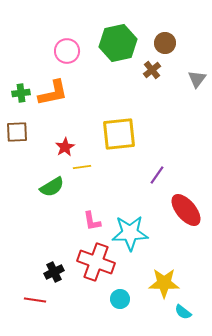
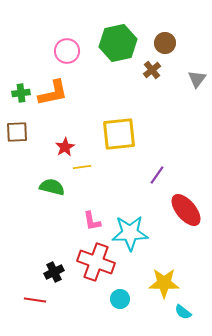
green semicircle: rotated 135 degrees counterclockwise
